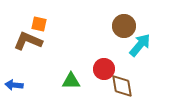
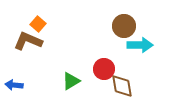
orange square: moved 1 px left; rotated 28 degrees clockwise
cyan arrow: rotated 50 degrees clockwise
green triangle: rotated 30 degrees counterclockwise
